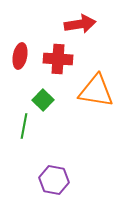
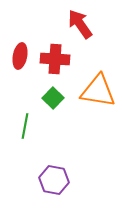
red arrow: rotated 116 degrees counterclockwise
red cross: moved 3 px left
orange triangle: moved 2 px right
green square: moved 10 px right, 2 px up
green line: moved 1 px right
